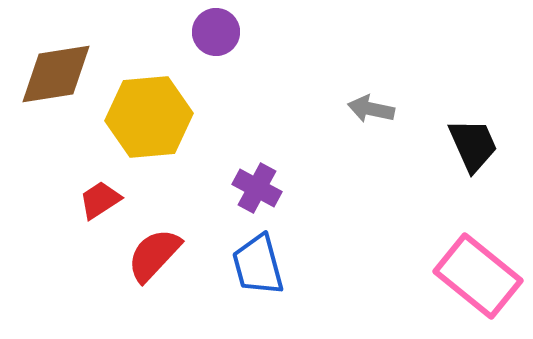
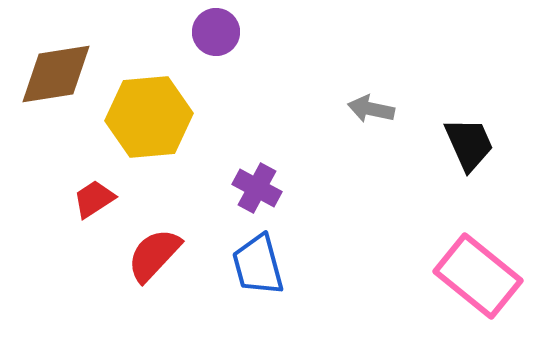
black trapezoid: moved 4 px left, 1 px up
red trapezoid: moved 6 px left, 1 px up
